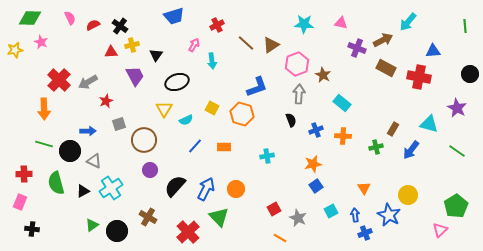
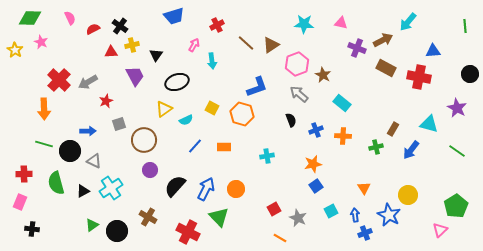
red semicircle at (93, 25): moved 4 px down
yellow star at (15, 50): rotated 28 degrees counterclockwise
gray arrow at (299, 94): rotated 54 degrees counterclockwise
yellow triangle at (164, 109): rotated 24 degrees clockwise
red cross at (188, 232): rotated 20 degrees counterclockwise
